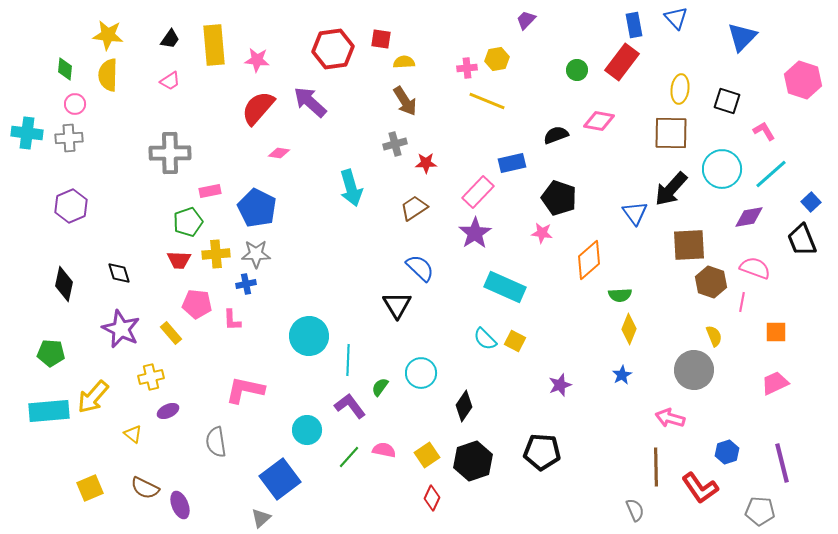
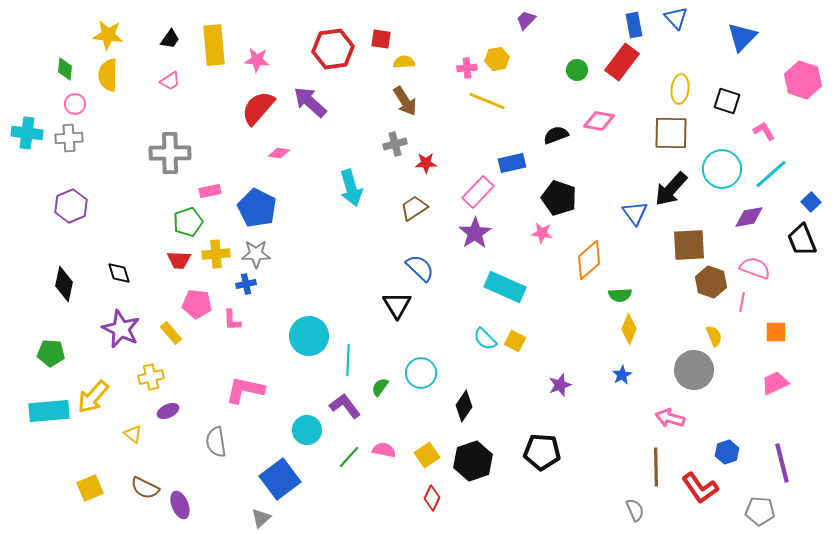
purple L-shape at (350, 406): moved 5 px left
